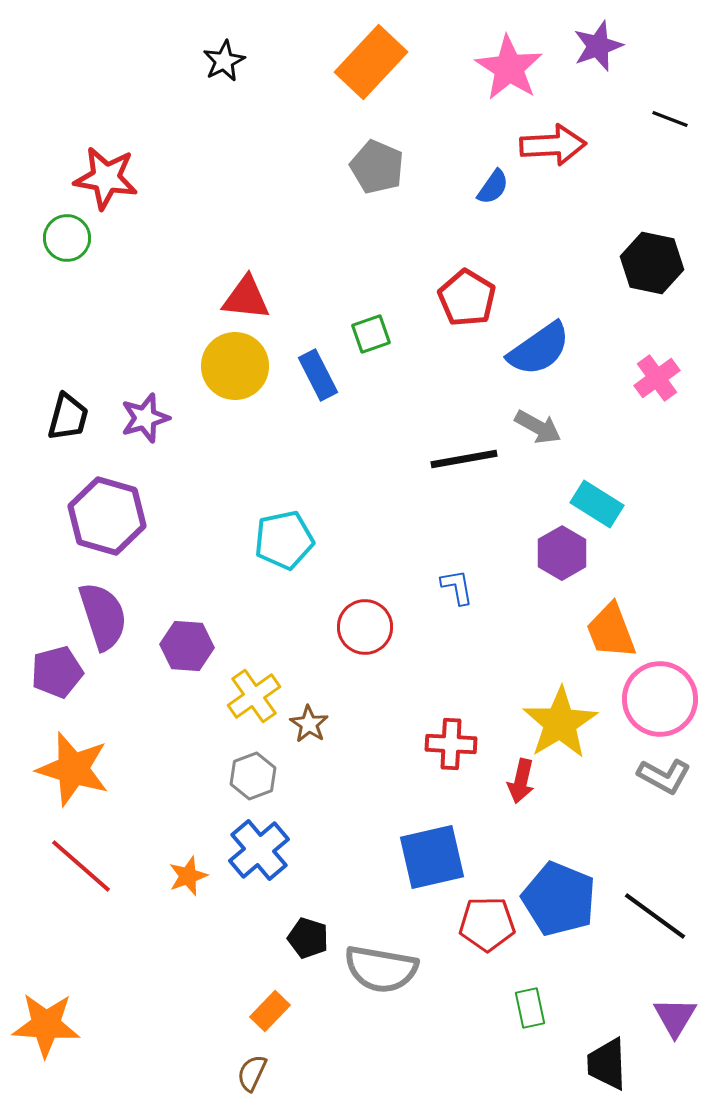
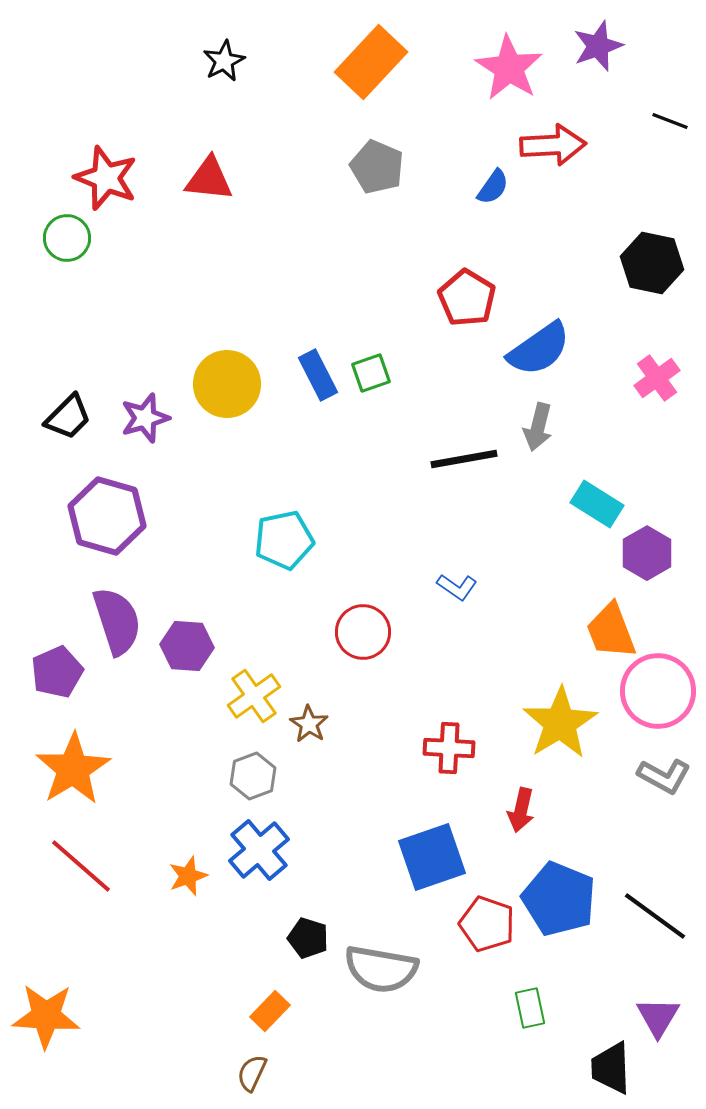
black line at (670, 119): moved 2 px down
red star at (106, 178): rotated 12 degrees clockwise
red triangle at (246, 298): moved 37 px left, 119 px up
green square at (371, 334): moved 39 px down
yellow circle at (235, 366): moved 8 px left, 18 px down
black trapezoid at (68, 417): rotated 30 degrees clockwise
gray arrow at (538, 427): rotated 75 degrees clockwise
purple hexagon at (562, 553): moved 85 px right
blue L-shape at (457, 587): rotated 135 degrees clockwise
purple semicircle at (103, 616): moved 14 px right, 5 px down
red circle at (365, 627): moved 2 px left, 5 px down
purple pentagon at (57, 672): rotated 9 degrees counterclockwise
pink circle at (660, 699): moved 2 px left, 8 px up
red cross at (451, 744): moved 2 px left, 4 px down
orange star at (73, 769): rotated 24 degrees clockwise
red arrow at (521, 781): moved 29 px down
blue square at (432, 857): rotated 6 degrees counterclockwise
red pentagon at (487, 924): rotated 20 degrees clockwise
purple triangle at (675, 1017): moved 17 px left
orange star at (46, 1025): moved 9 px up
black trapezoid at (607, 1064): moved 4 px right, 4 px down
